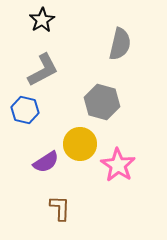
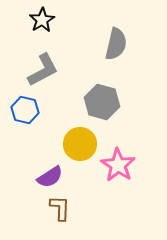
gray semicircle: moved 4 px left
purple semicircle: moved 4 px right, 15 px down
